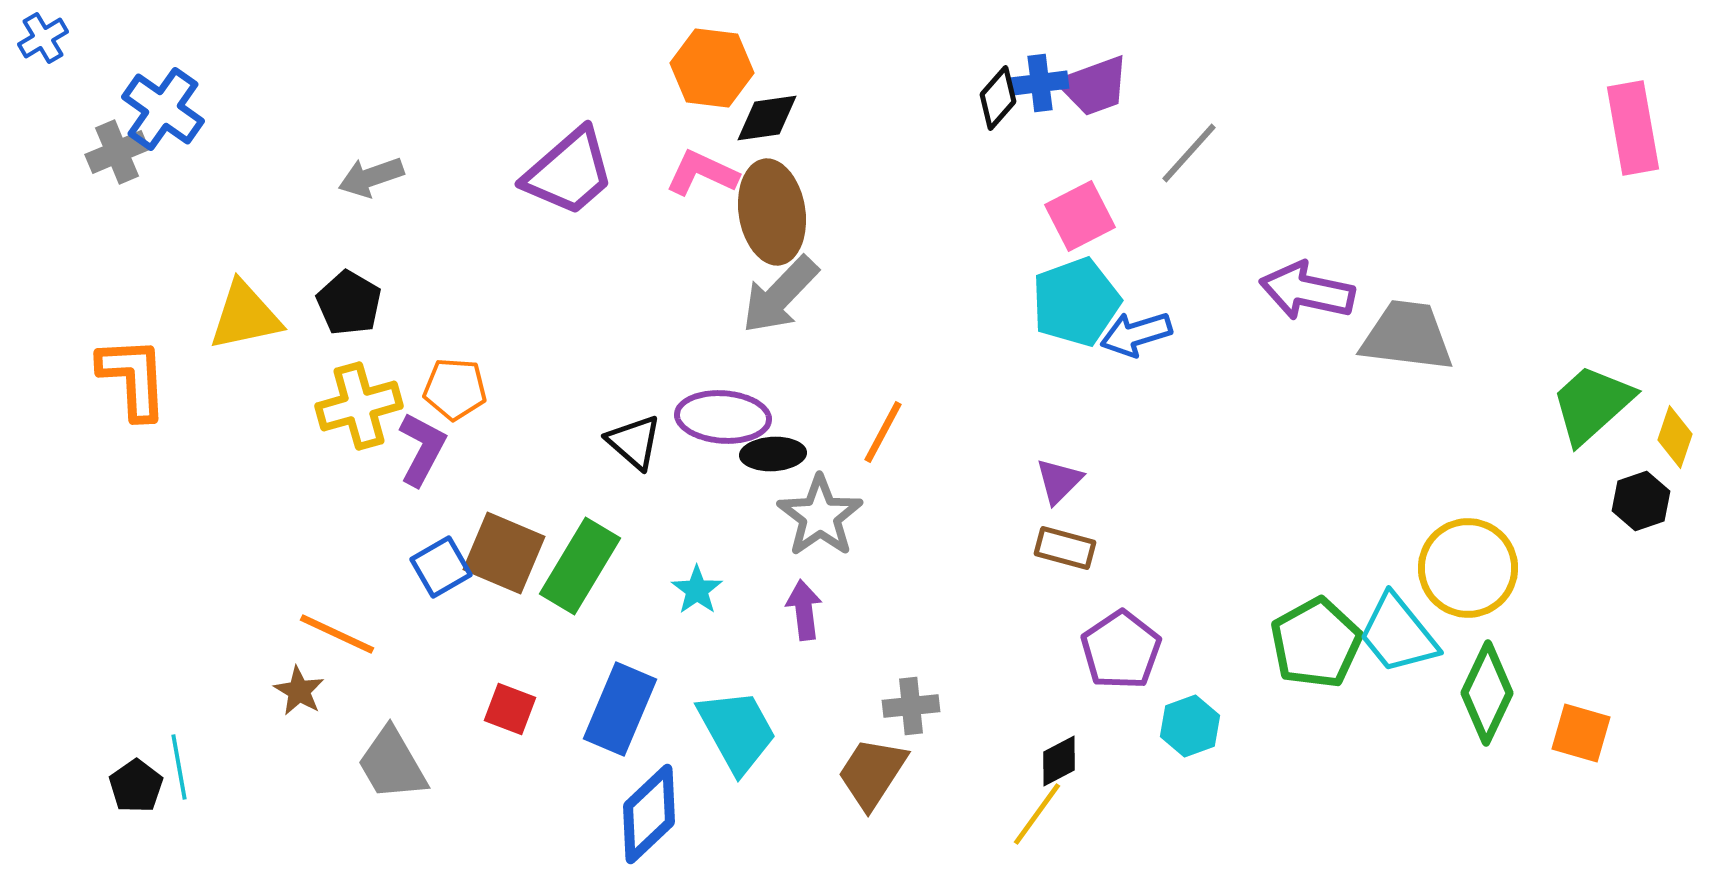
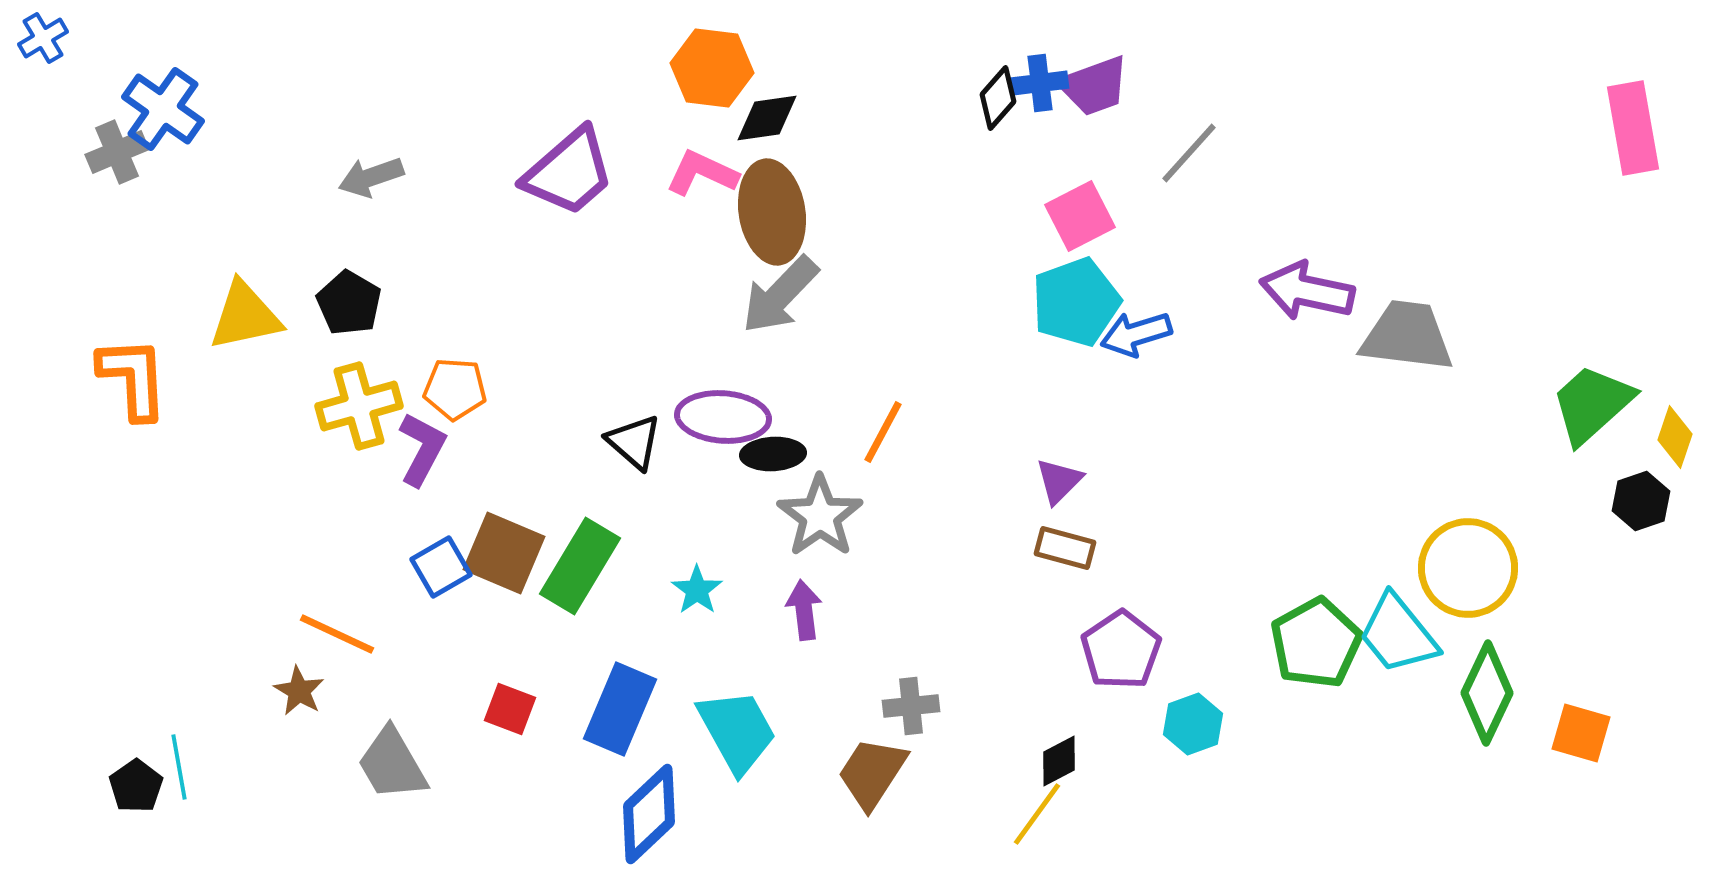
cyan hexagon at (1190, 726): moved 3 px right, 2 px up
